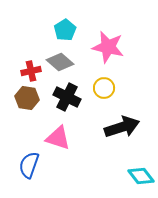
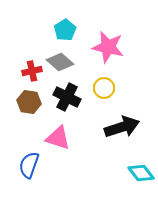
red cross: moved 1 px right
brown hexagon: moved 2 px right, 4 px down
cyan diamond: moved 3 px up
